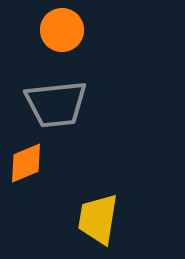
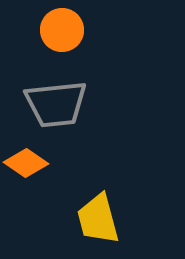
orange diamond: rotated 57 degrees clockwise
yellow trapezoid: rotated 24 degrees counterclockwise
